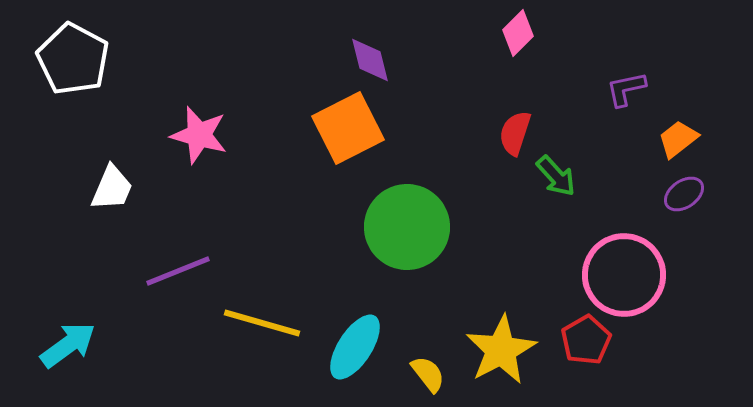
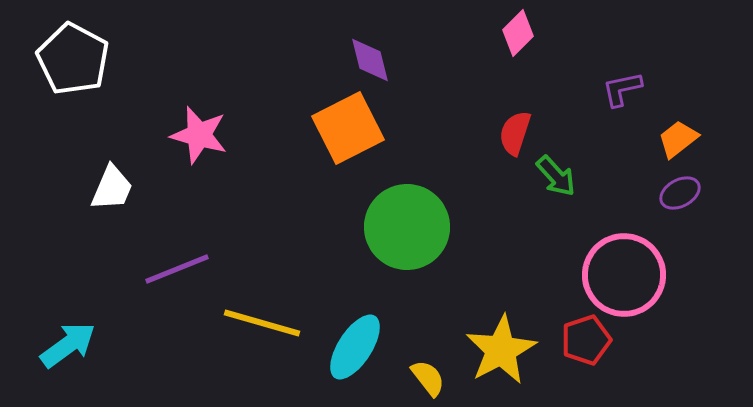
purple L-shape: moved 4 px left
purple ellipse: moved 4 px left, 1 px up; rotated 6 degrees clockwise
purple line: moved 1 px left, 2 px up
red pentagon: rotated 12 degrees clockwise
yellow semicircle: moved 4 px down
